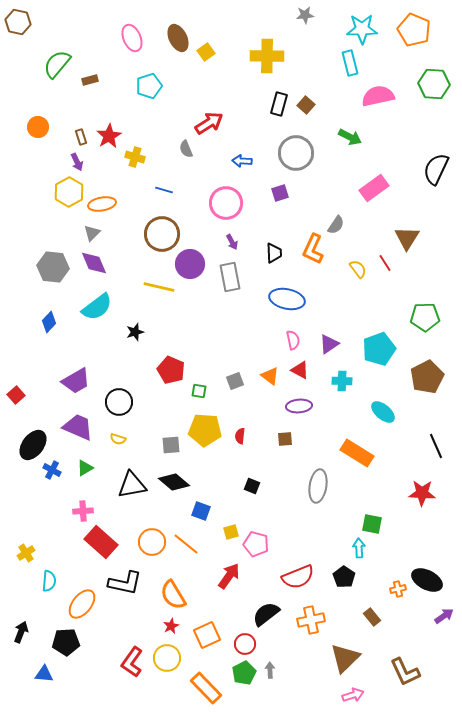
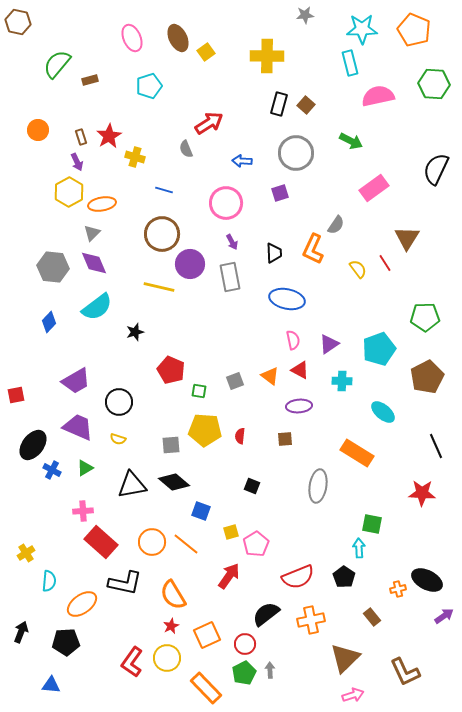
orange circle at (38, 127): moved 3 px down
green arrow at (350, 137): moved 1 px right, 4 px down
red square at (16, 395): rotated 30 degrees clockwise
pink pentagon at (256, 544): rotated 25 degrees clockwise
orange ellipse at (82, 604): rotated 16 degrees clockwise
blue triangle at (44, 674): moved 7 px right, 11 px down
